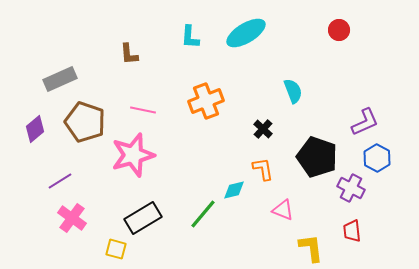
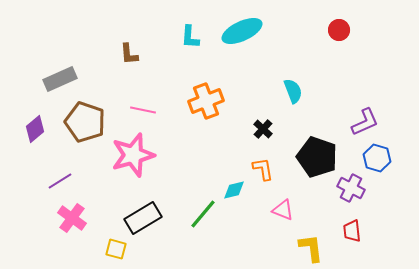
cyan ellipse: moved 4 px left, 2 px up; rotated 6 degrees clockwise
blue hexagon: rotated 12 degrees counterclockwise
